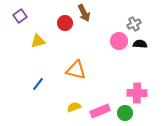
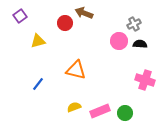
brown arrow: rotated 138 degrees clockwise
pink cross: moved 8 px right, 13 px up; rotated 18 degrees clockwise
